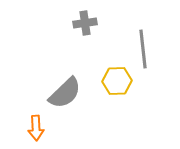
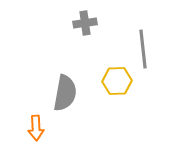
gray semicircle: rotated 36 degrees counterclockwise
